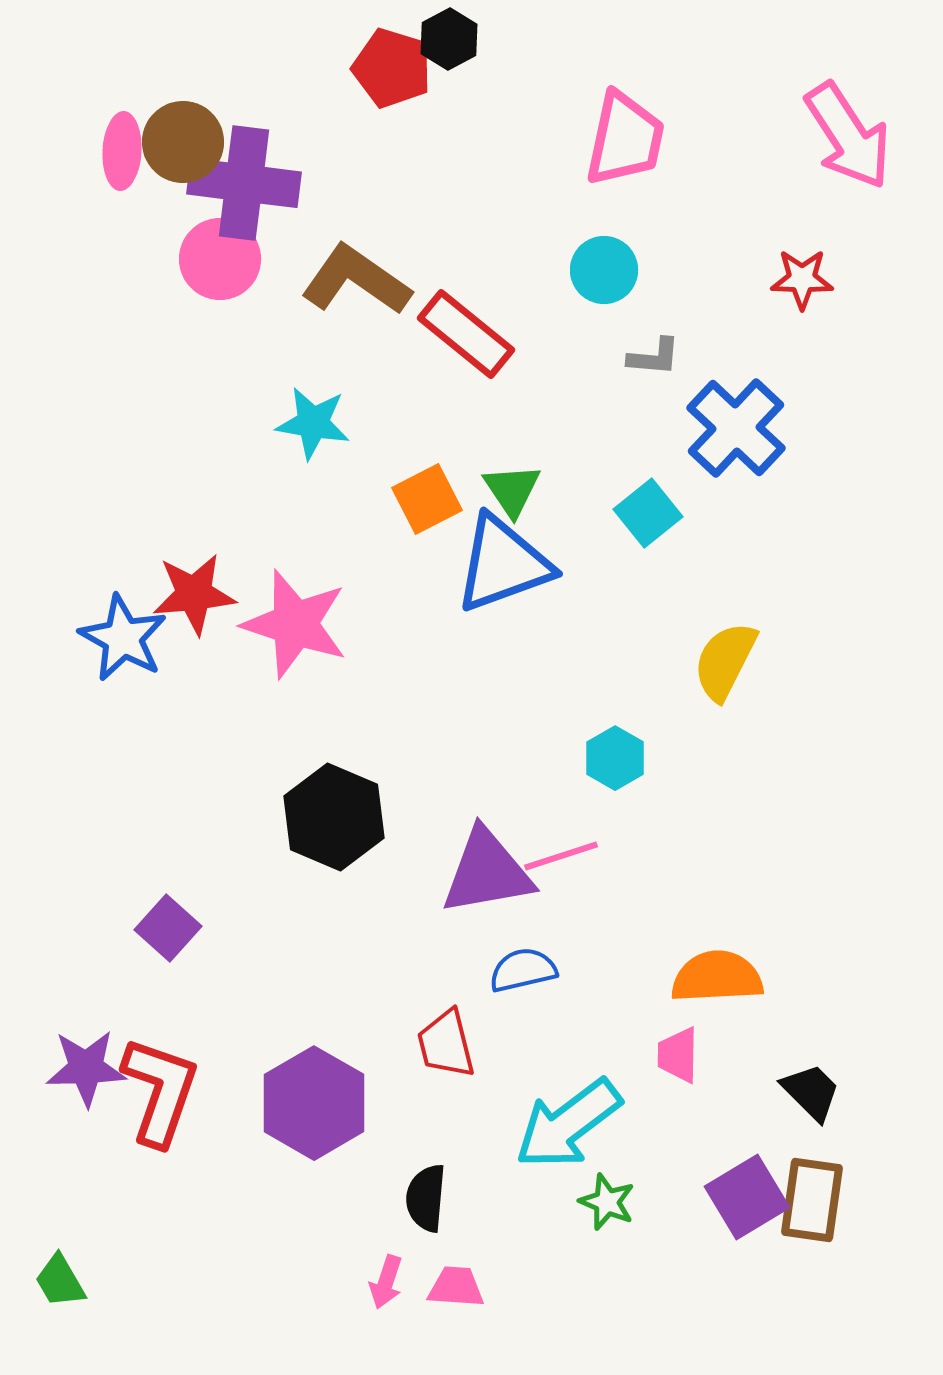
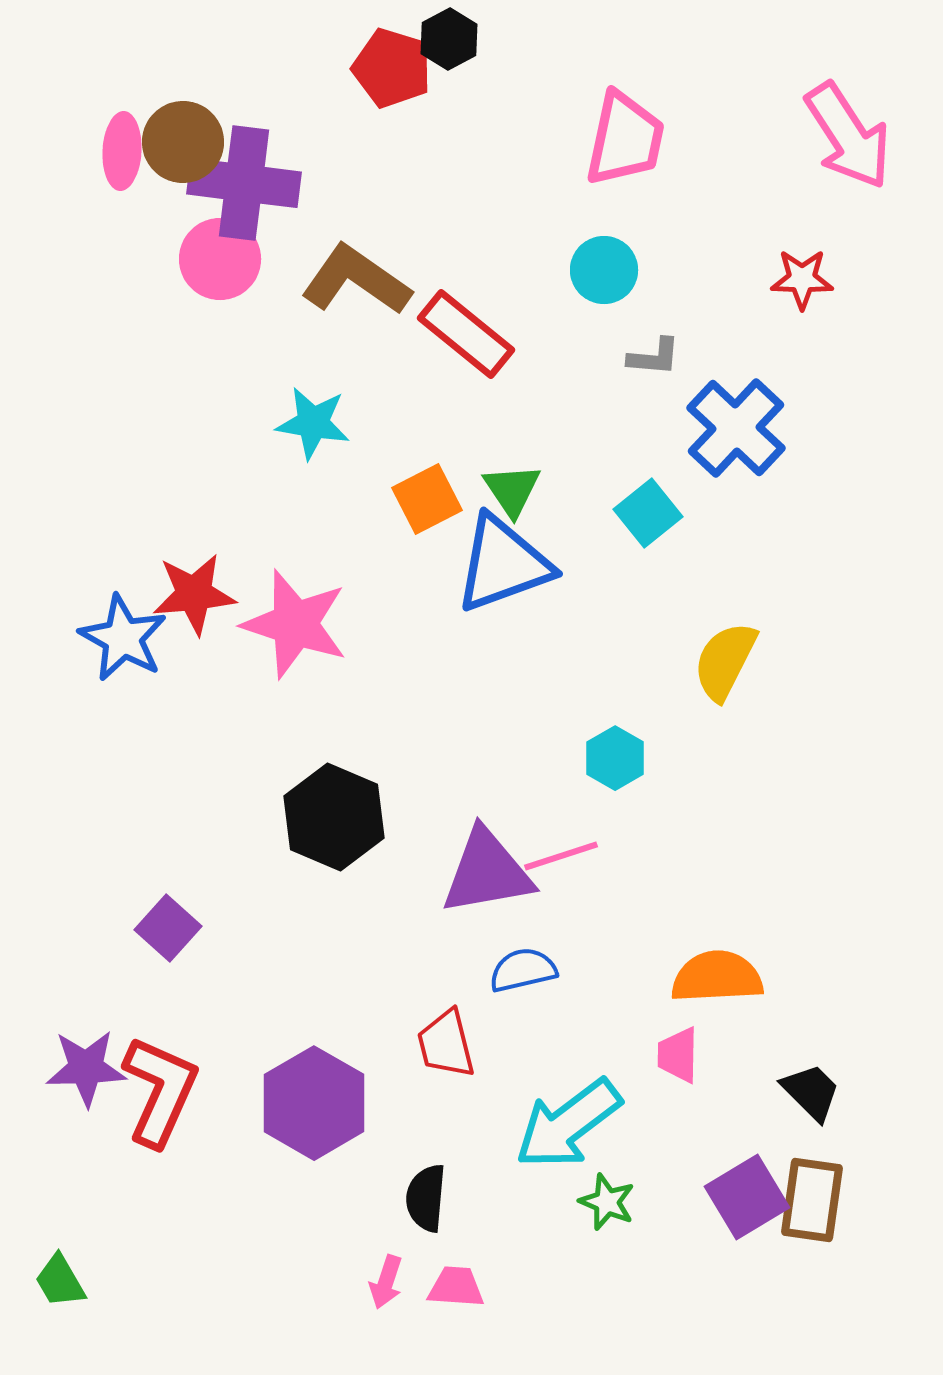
red L-shape at (160, 1091): rotated 5 degrees clockwise
